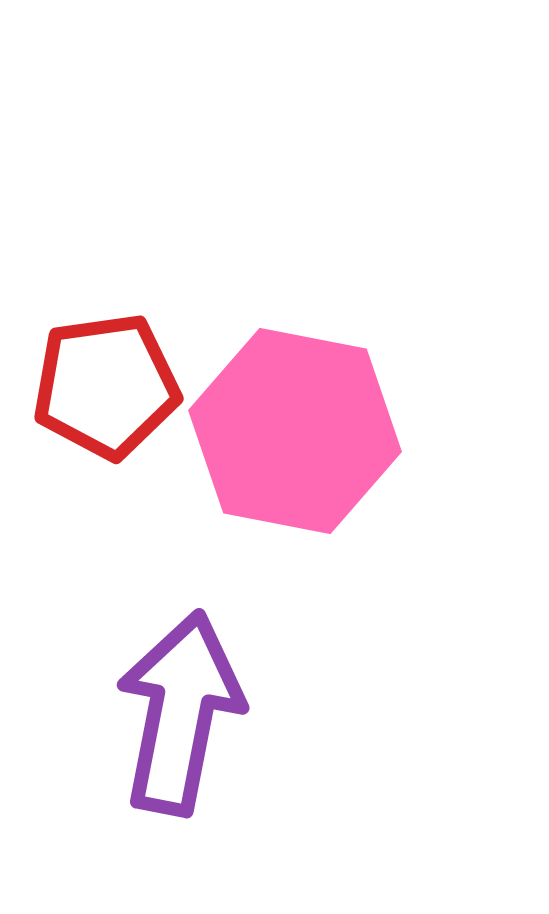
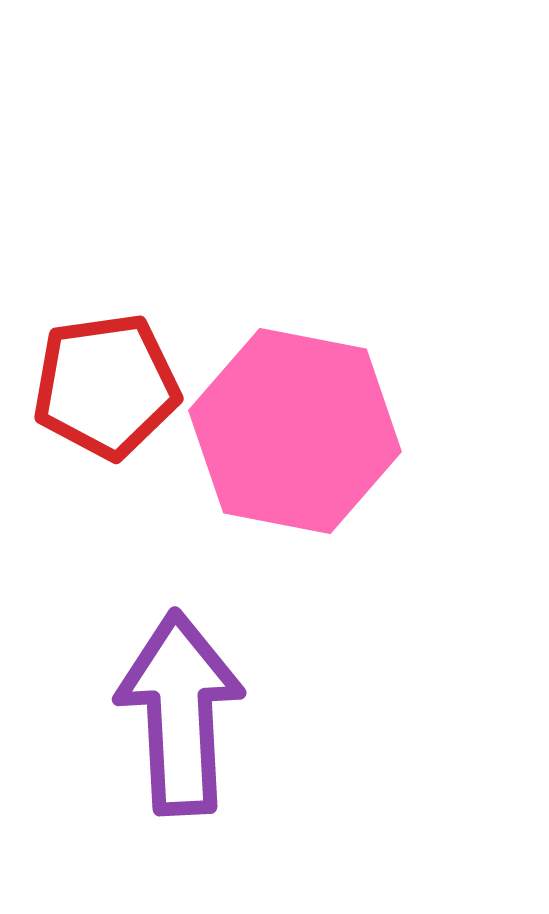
purple arrow: rotated 14 degrees counterclockwise
